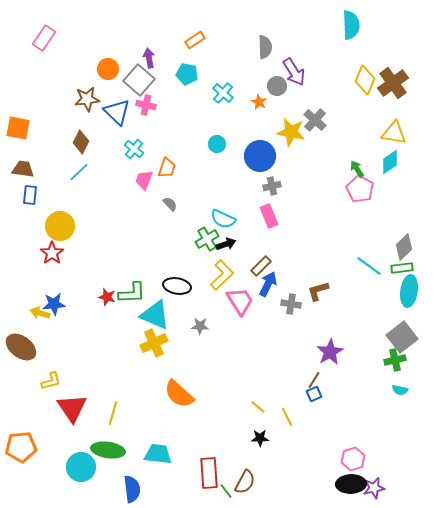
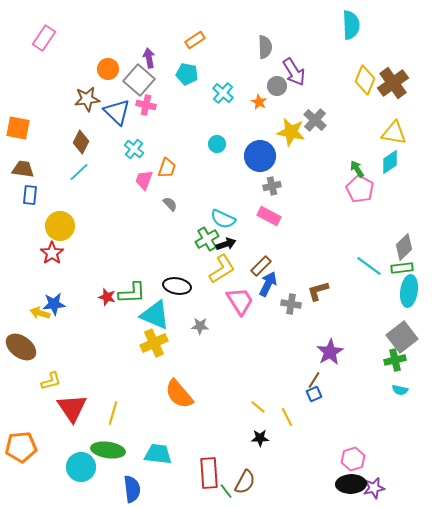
pink rectangle at (269, 216): rotated 40 degrees counterclockwise
yellow L-shape at (222, 275): moved 6 px up; rotated 12 degrees clockwise
orange semicircle at (179, 394): rotated 8 degrees clockwise
